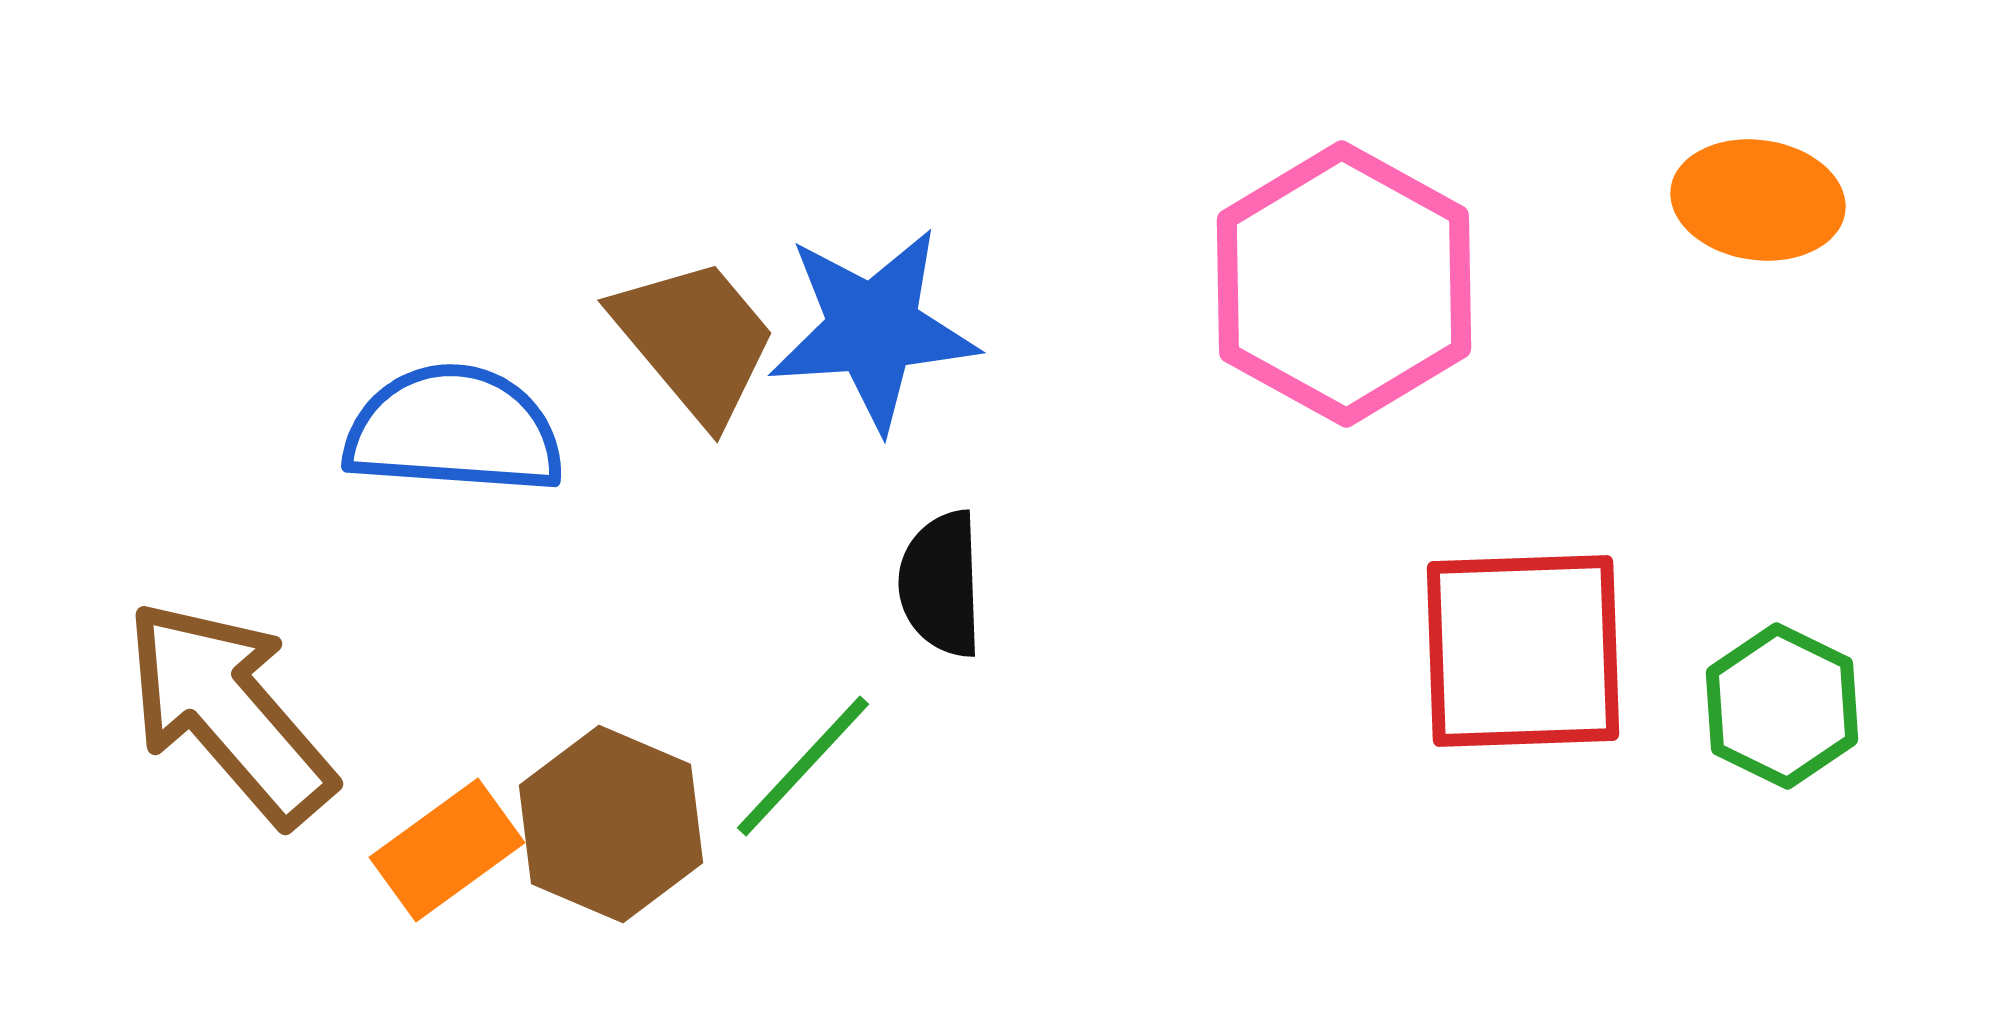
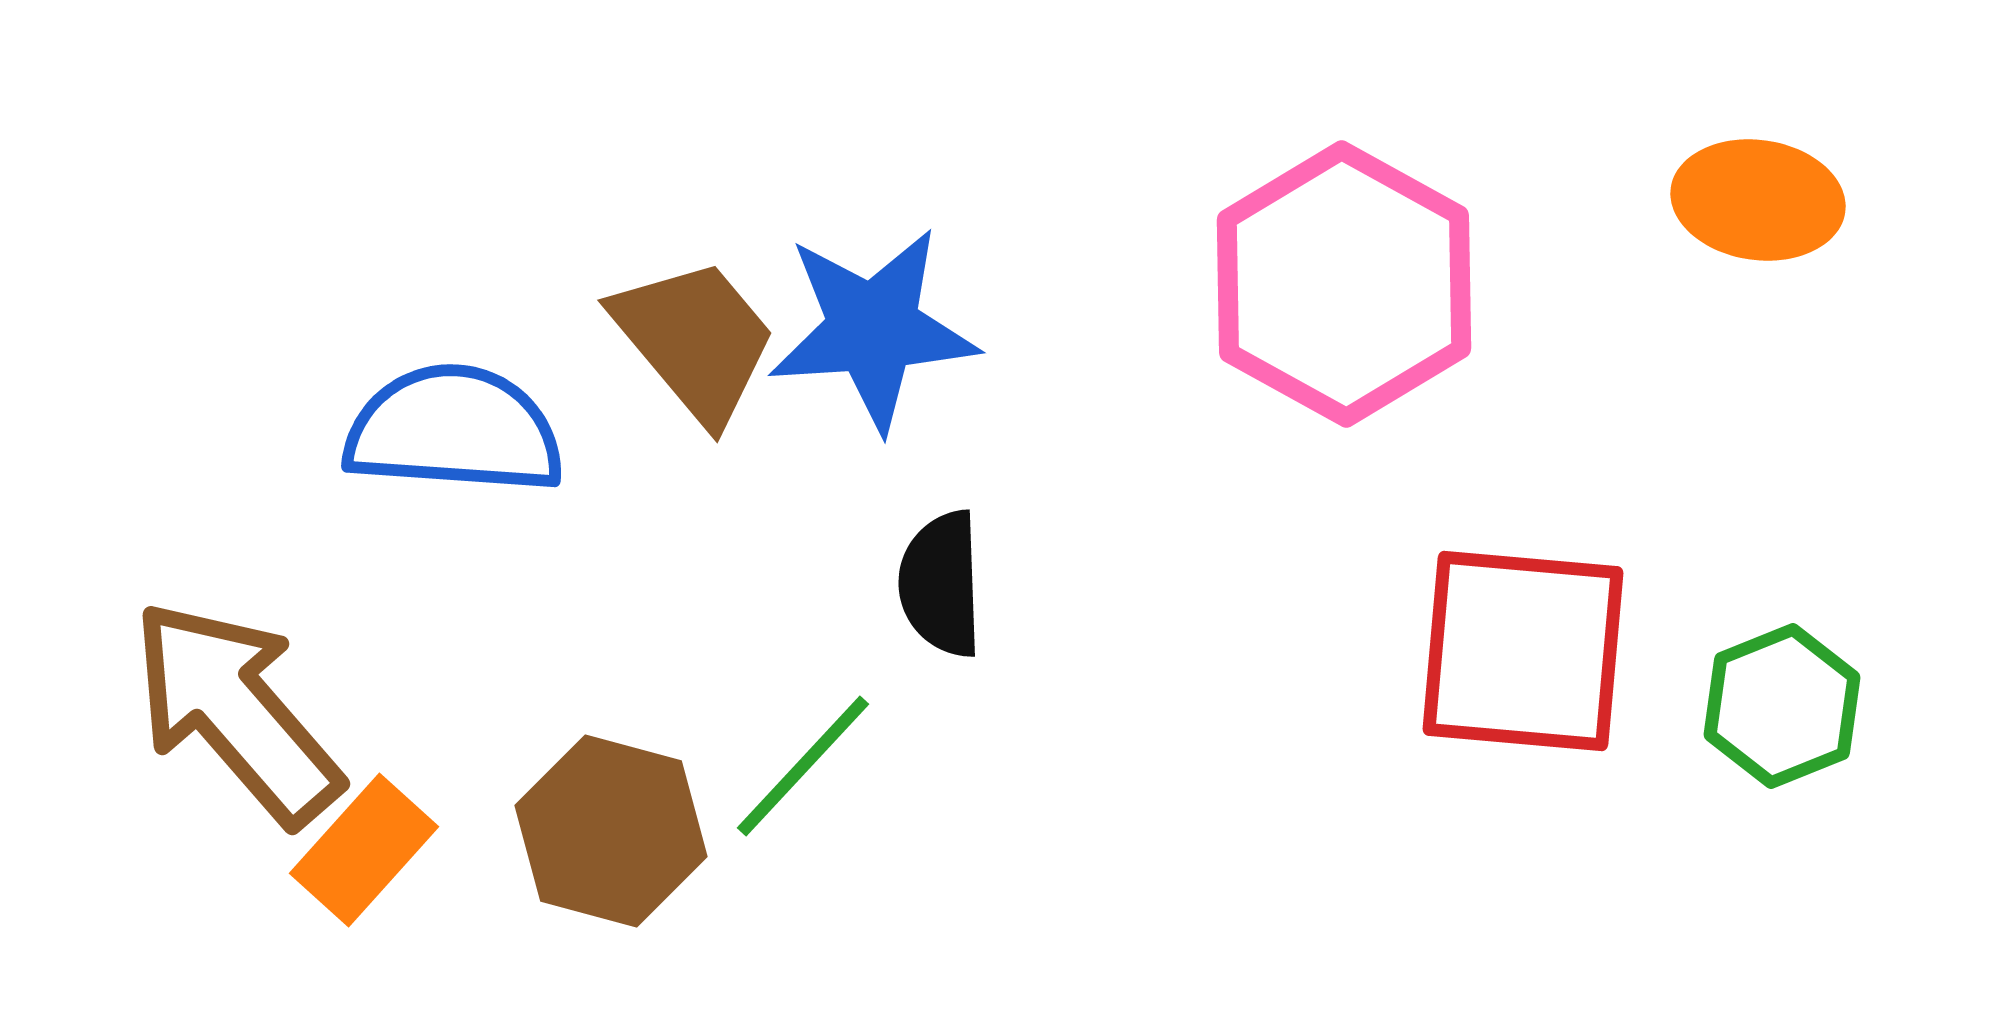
red square: rotated 7 degrees clockwise
green hexagon: rotated 12 degrees clockwise
brown arrow: moved 7 px right
brown hexagon: moved 7 px down; rotated 8 degrees counterclockwise
orange rectangle: moved 83 px left; rotated 12 degrees counterclockwise
